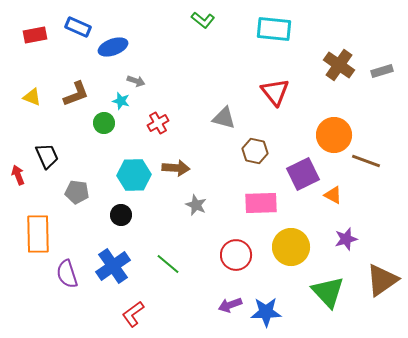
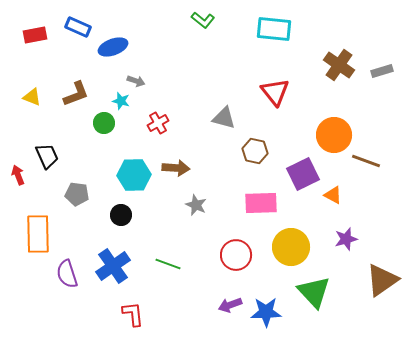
gray pentagon: moved 2 px down
green line: rotated 20 degrees counterclockwise
green triangle: moved 14 px left
red L-shape: rotated 120 degrees clockwise
